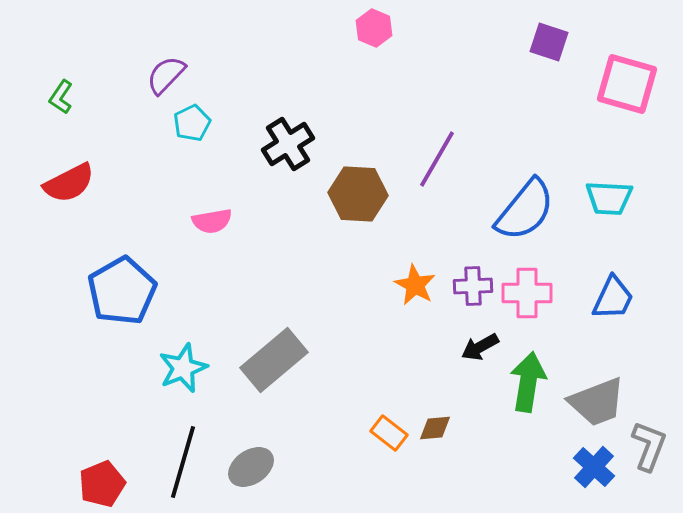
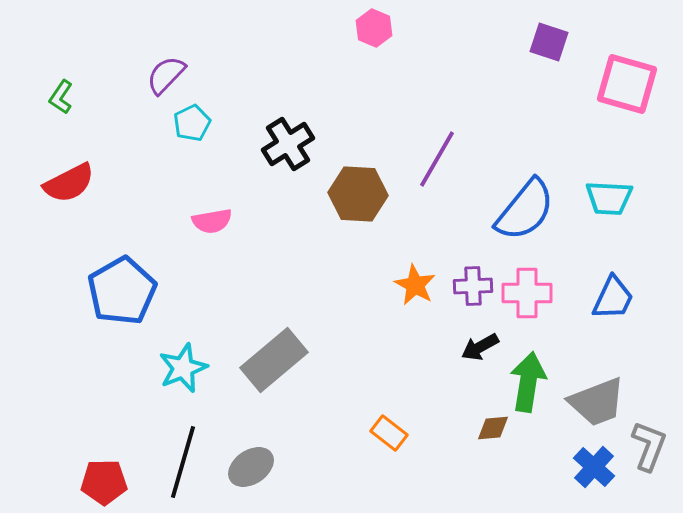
brown diamond: moved 58 px right
red pentagon: moved 2 px right, 2 px up; rotated 21 degrees clockwise
